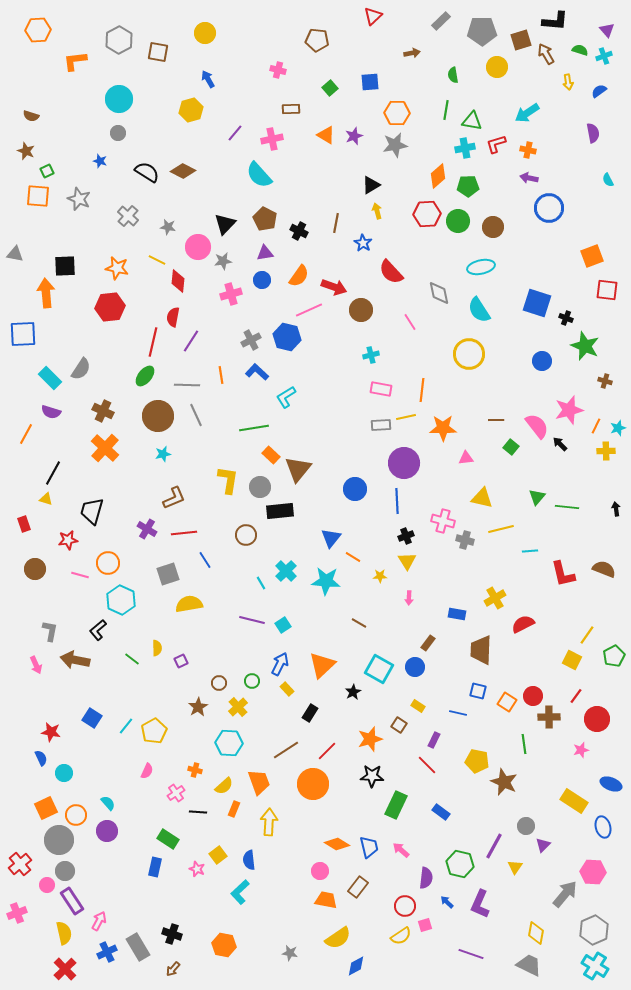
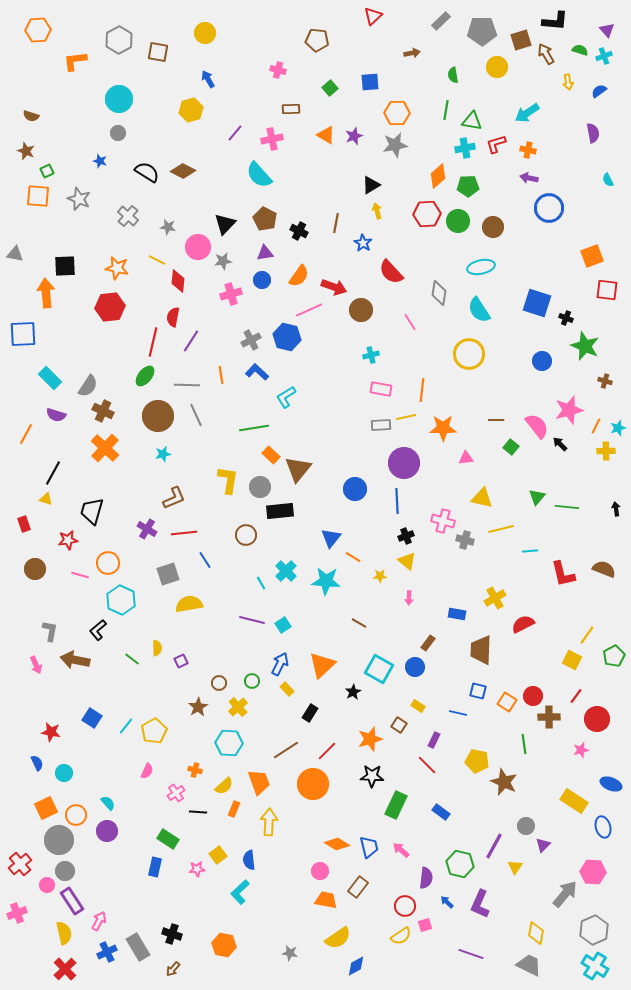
gray diamond at (439, 293): rotated 20 degrees clockwise
gray semicircle at (81, 369): moved 7 px right, 17 px down
purple semicircle at (51, 412): moved 5 px right, 3 px down
yellow triangle at (407, 561): rotated 18 degrees counterclockwise
blue semicircle at (41, 758): moved 4 px left, 5 px down
pink star at (197, 869): rotated 28 degrees counterclockwise
